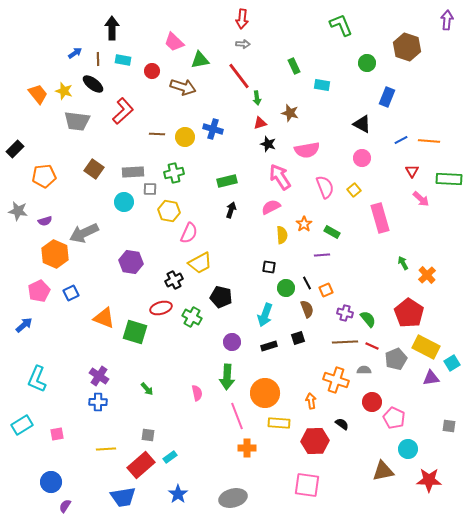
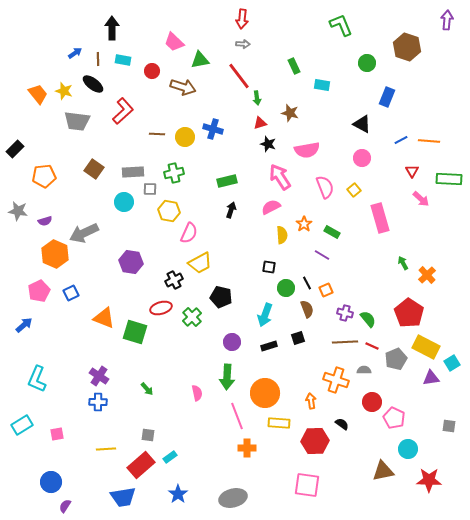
purple line at (322, 255): rotated 35 degrees clockwise
green cross at (192, 317): rotated 18 degrees clockwise
